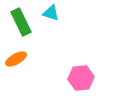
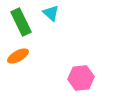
cyan triangle: rotated 24 degrees clockwise
orange ellipse: moved 2 px right, 3 px up
